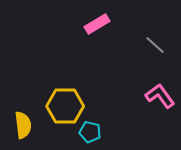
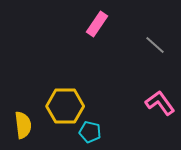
pink rectangle: rotated 25 degrees counterclockwise
pink L-shape: moved 7 px down
